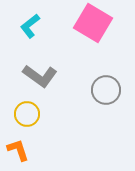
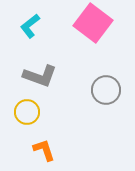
pink square: rotated 6 degrees clockwise
gray L-shape: rotated 16 degrees counterclockwise
yellow circle: moved 2 px up
orange L-shape: moved 26 px right
